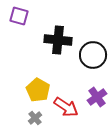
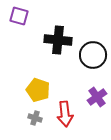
yellow pentagon: rotated 10 degrees counterclockwise
red arrow: moved 1 px left, 7 px down; rotated 50 degrees clockwise
gray cross: rotated 32 degrees counterclockwise
